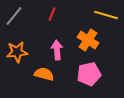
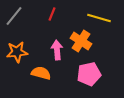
yellow line: moved 7 px left, 3 px down
orange cross: moved 7 px left, 1 px down
orange semicircle: moved 3 px left, 1 px up
